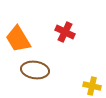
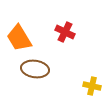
orange trapezoid: moved 1 px right, 1 px up
brown ellipse: moved 1 px up
